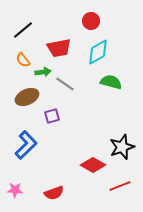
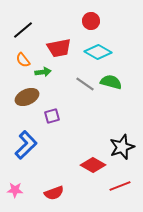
cyan diamond: rotated 60 degrees clockwise
gray line: moved 20 px right
